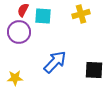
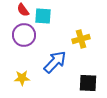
red semicircle: rotated 64 degrees counterclockwise
yellow cross: moved 25 px down
purple circle: moved 5 px right, 3 px down
black square: moved 6 px left, 13 px down
yellow star: moved 7 px right
